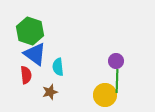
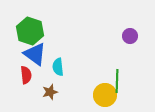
purple circle: moved 14 px right, 25 px up
